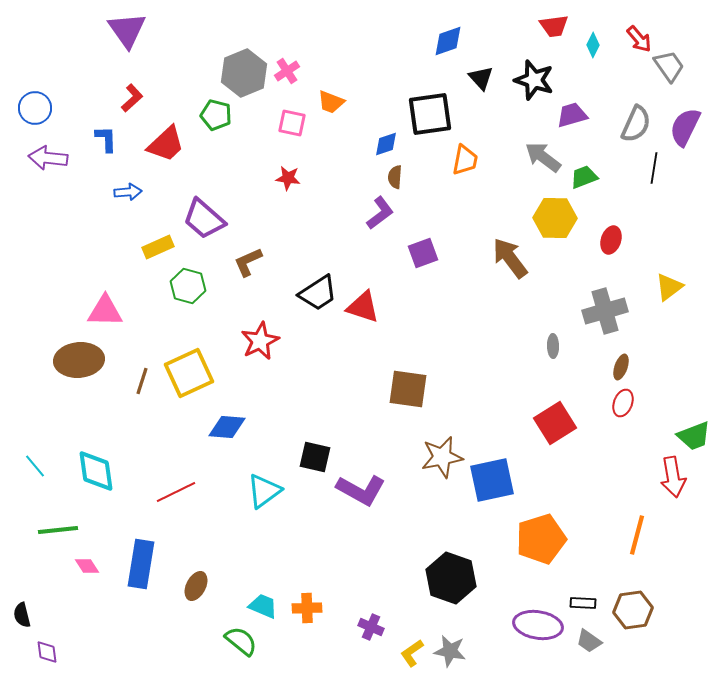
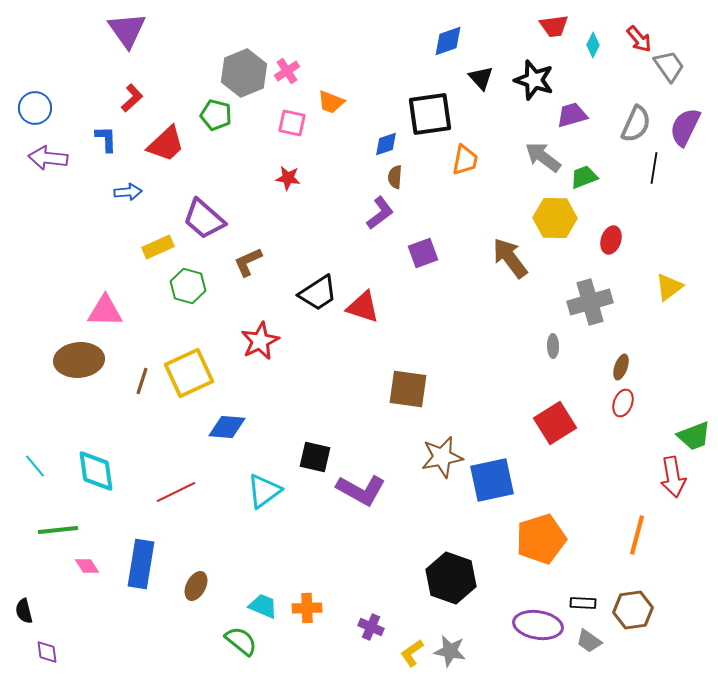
gray cross at (605, 311): moved 15 px left, 9 px up
black semicircle at (22, 615): moved 2 px right, 4 px up
